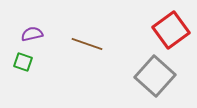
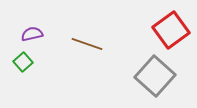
green square: rotated 30 degrees clockwise
